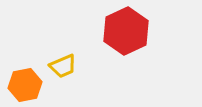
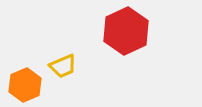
orange hexagon: rotated 12 degrees counterclockwise
